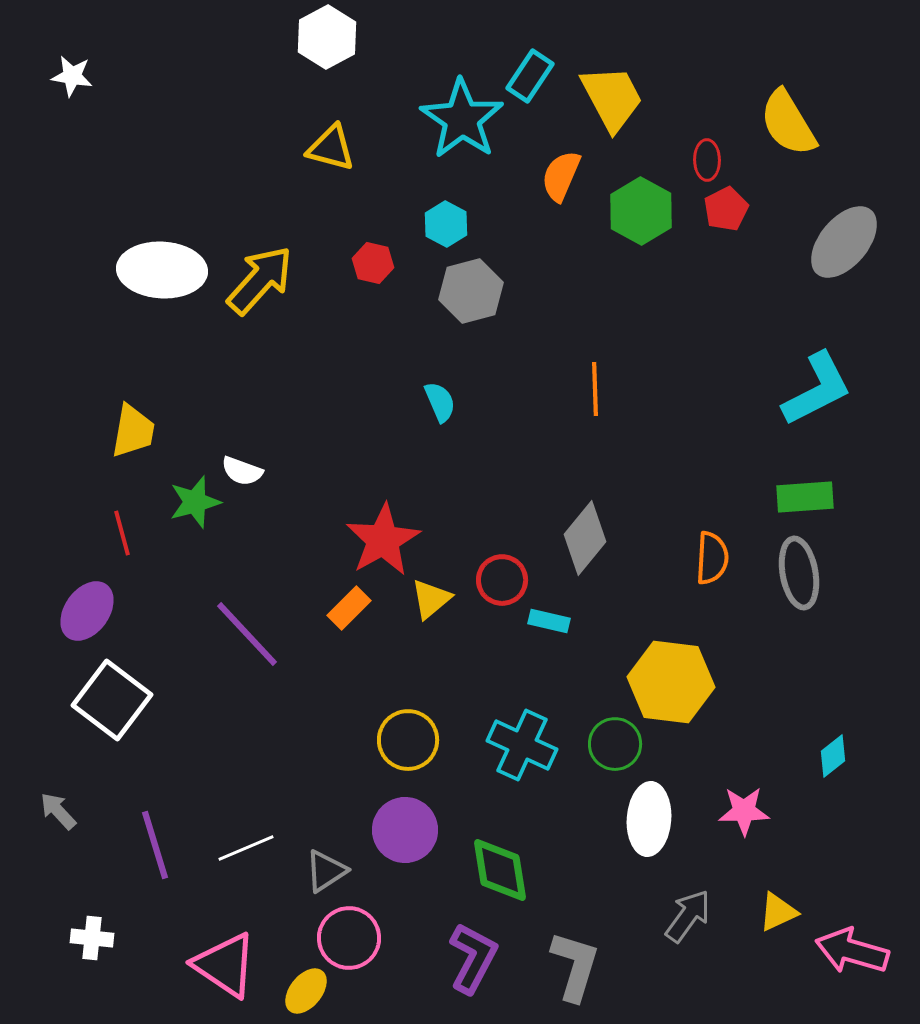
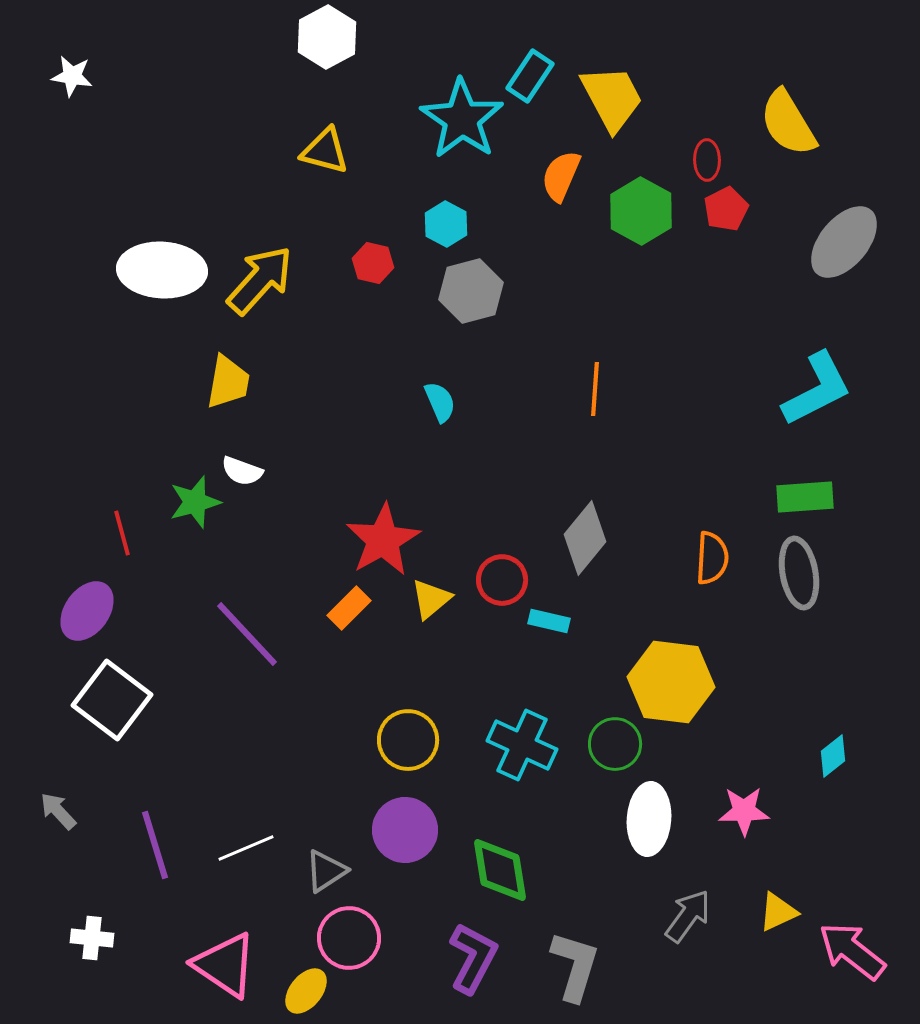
yellow triangle at (331, 148): moved 6 px left, 3 px down
orange line at (595, 389): rotated 6 degrees clockwise
yellow trapezoid at (133, 431): moved 95 px right, 49 px up
pink arrow at (852, 951): rotated 22 degrees clockwise
